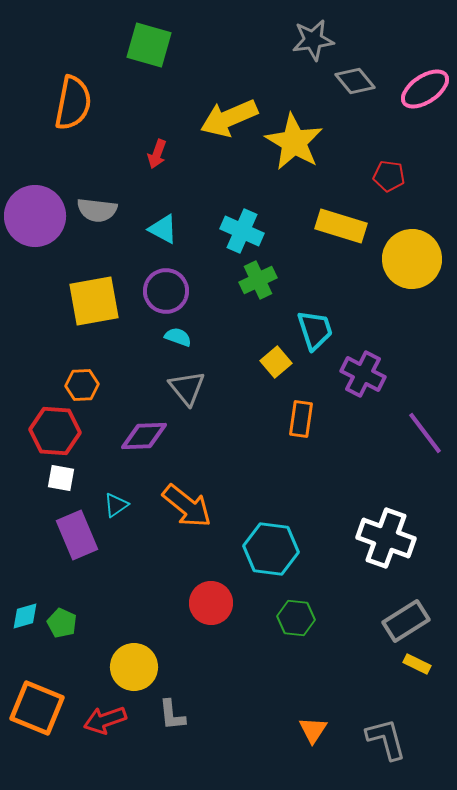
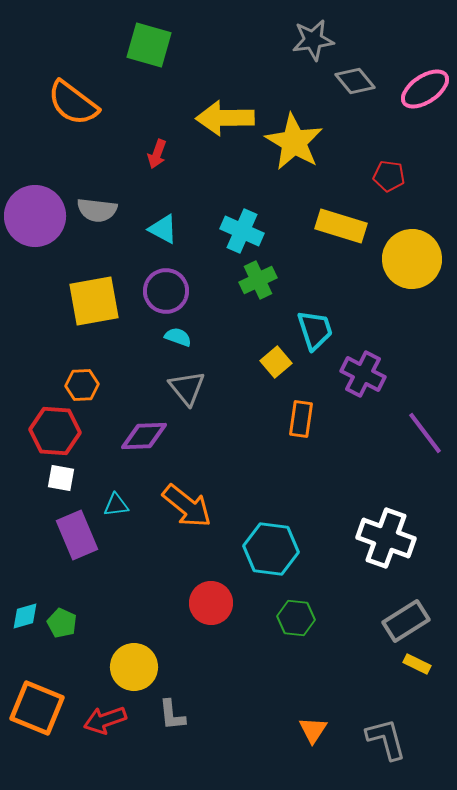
orange semicircle at (73, 103): rotated 116 degrees clockwise
yellow arrow at (229, 118): moved 4 px left; rotated 22 degrees clockwise
cyan triangle at (116, 505): rotated 28 degrees clockwise
